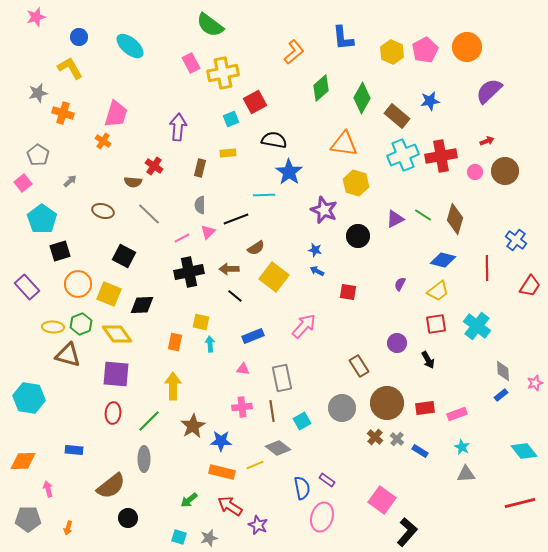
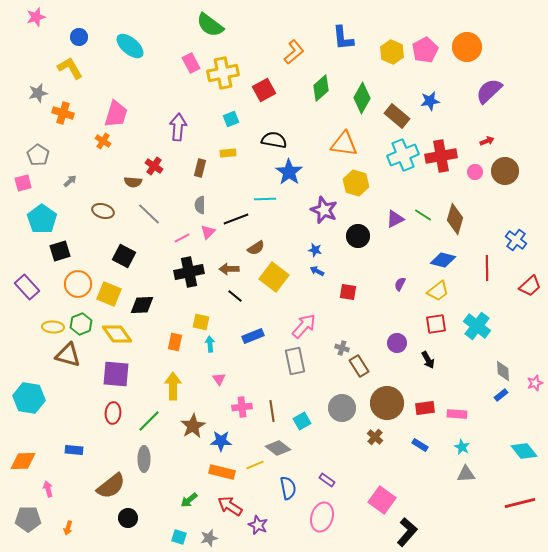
red square at (255, 102): moved 9 px right, 12 px up
pink square at (23, 183): rotated 24 degrees clockwise
cyan line at (264, 195): moved 1 px right, 4 px down
red trapezoid at (530, 286): rotated 15 degrees clockwise
pink triangle at (243, 369): moved 24 px left, 10 px down; rotated 48 degrees clockwise
gray rectangle at (282, 378): moved 13 px right, 17 px up
pink rectangle at (457, 414): rotated 24 degrees clockwise
gray cross at (397, 439): moved 55 px left, 91 px up; rotated 24 degrees counterclockwise
blue rectangle at (420, 451): moved 6 px up
blue semicircle at (302, 488): moved 14 px left
